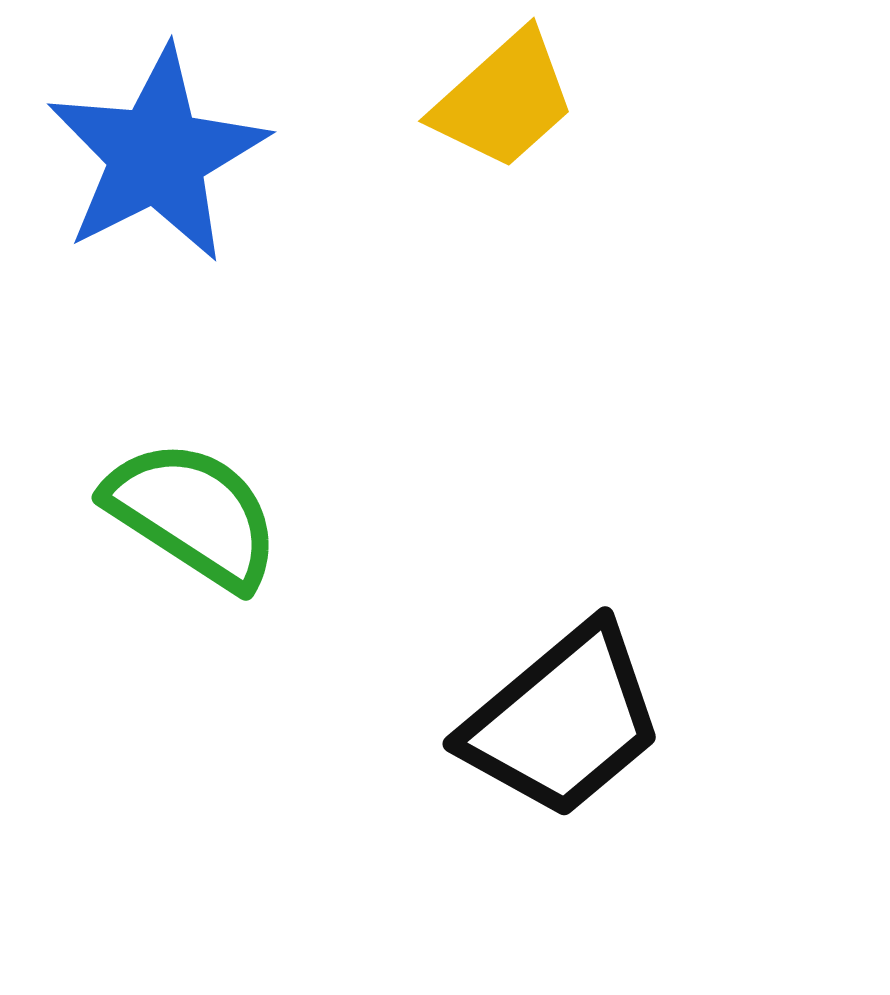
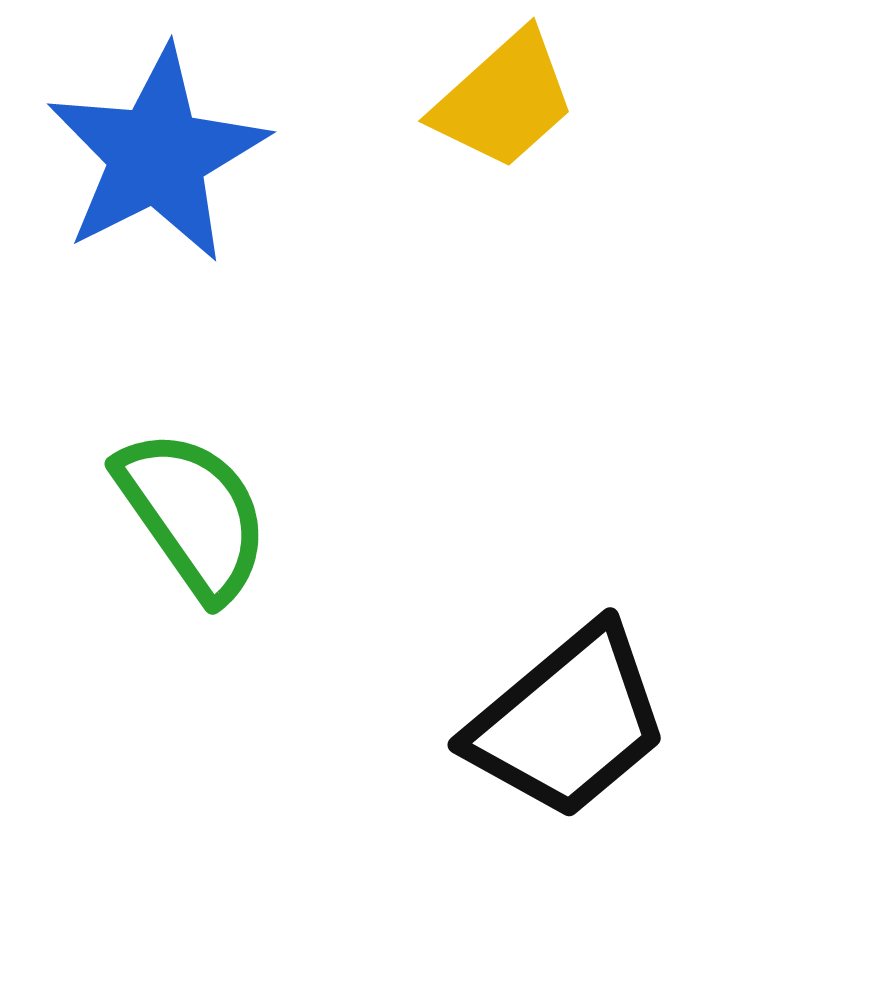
green semicircle: rotated 22 degrees clockwise
black trapezoid: moved 5 px right, 1 px down
